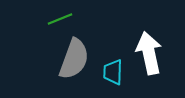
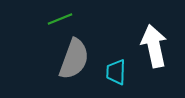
white arrow: moved 5 px right, 7 px up
cyan trapezoid: moved 3 px right
